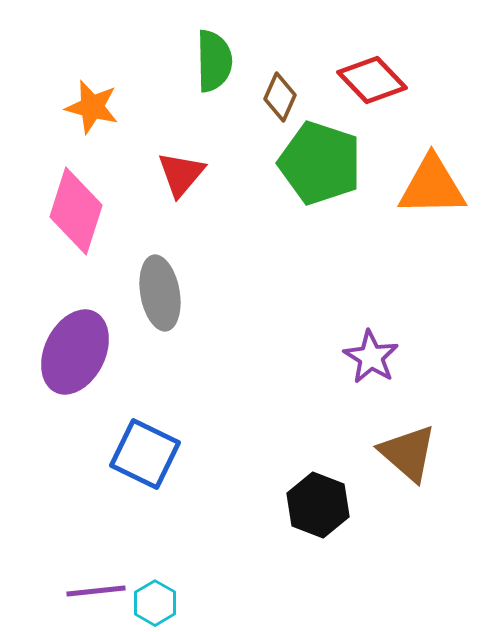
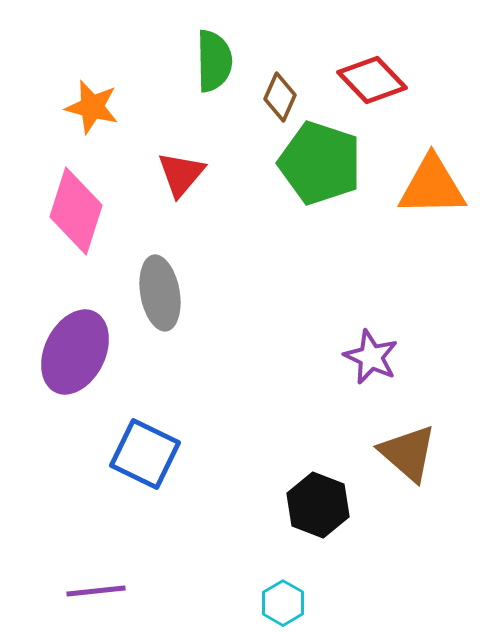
purple star: rotated 6 degrees counterclockwise
cyan hexagon: moved 128 px right
